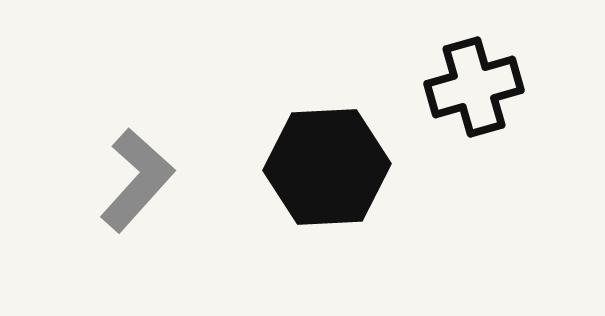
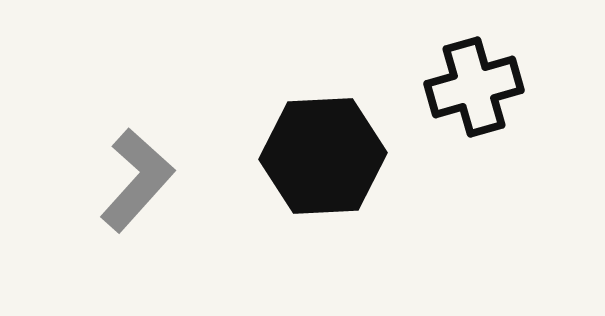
black hexagon: moved 4 px left, 11 px up
